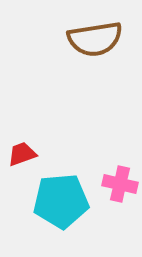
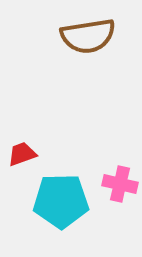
brown semicircle: moved 7 px left, 3 px up
cyan pentagon: rotated 4 degrees clockwise
